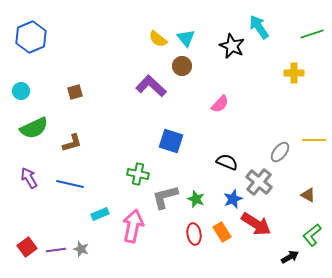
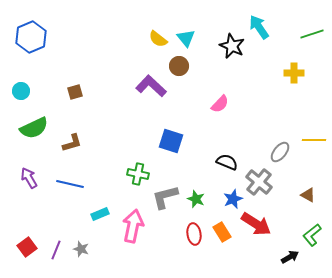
brown circle: moved 3 px left
purple line: rotated 60 degrees counterclockwise
